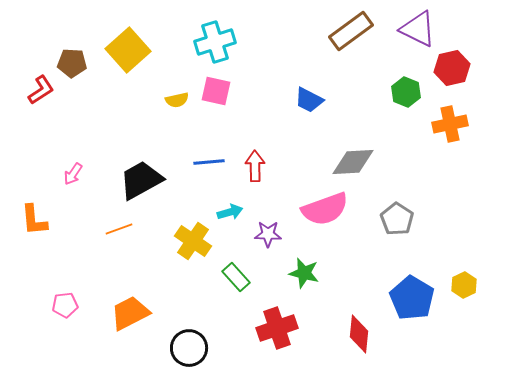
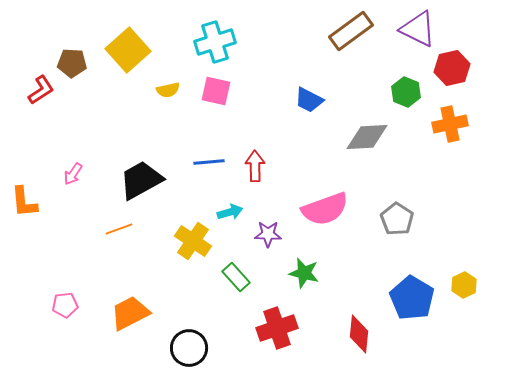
yellow semicircle: moved 9 px left, 10 px up
gray diamond: moved 14 px right, 25 px up
orange L-shape: moved 10 px left, 18 px up
